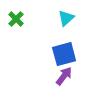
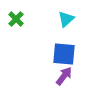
cyan triangle: moved 1 px down
blue square: rotated 20 degrees clockwise
